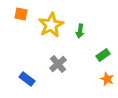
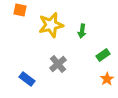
orange square: moved 1 px left, 4 px up
yellow star: rotated 15 degrees clockwise
green arrow: moved 2 px right
orange star: rotated 16 degrees clockwise
